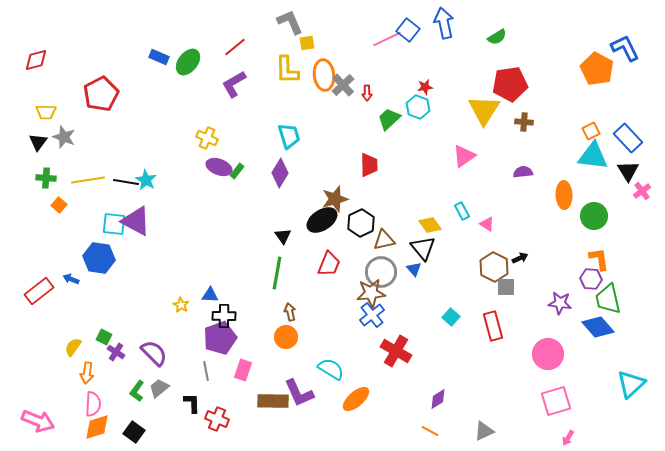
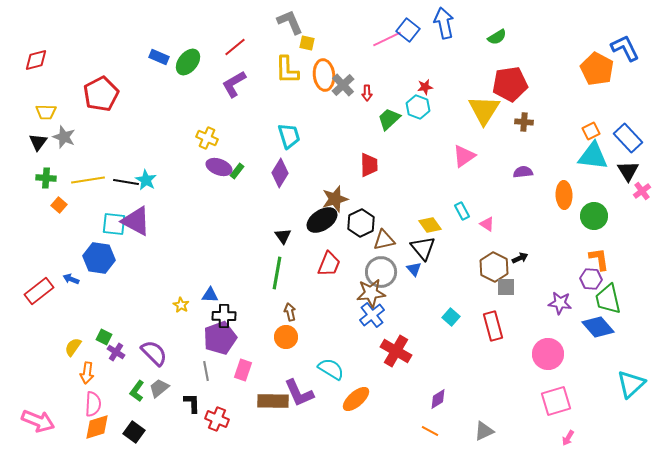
yellow square at (307, 43): rotated 21 degrees clockwise
